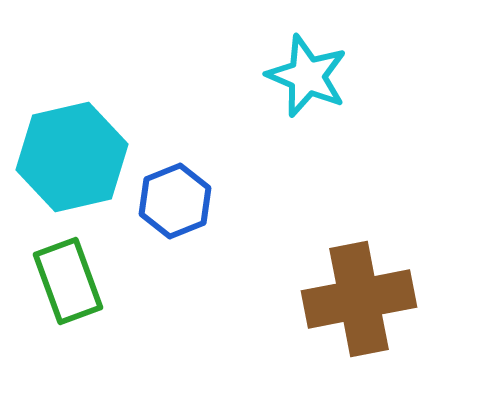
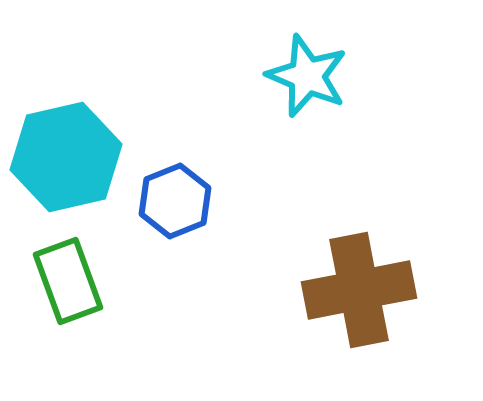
cyan hexagon: moved 6 px left
brown cross: moved 9 px up
